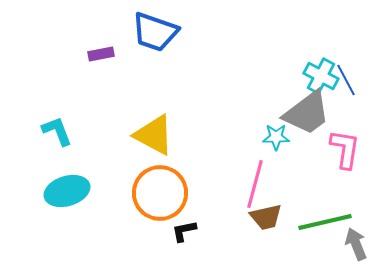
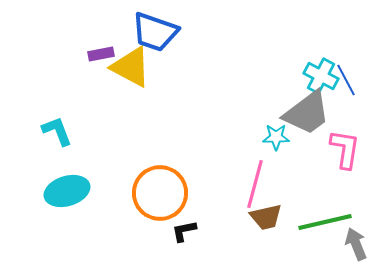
yellow triangle: moved 23 px left, 68 px up
